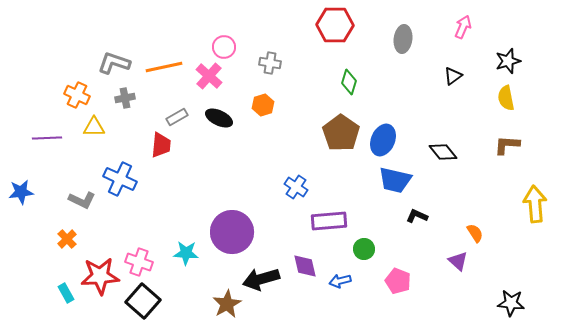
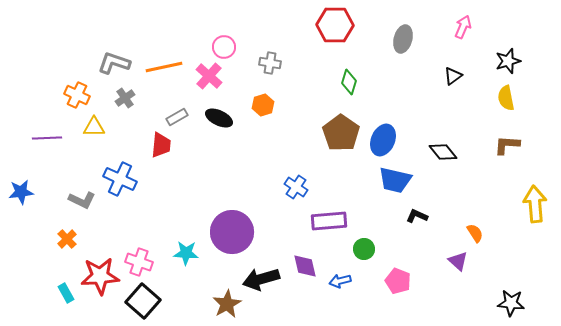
gray ellipse at (403, 39): rotated 8 degrees clockwise
gray cross at (125, 98): rotated 24 degrees counterclockwise
